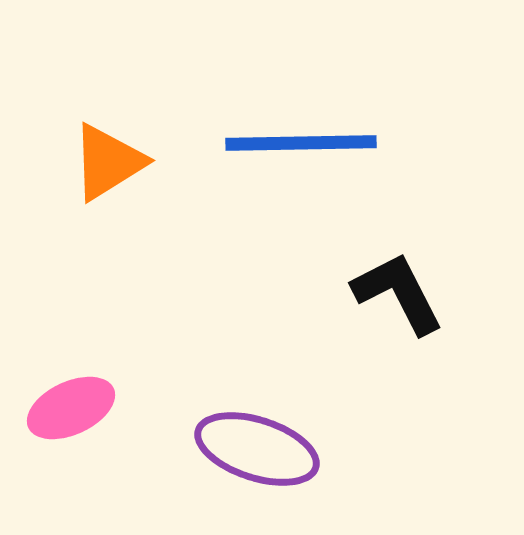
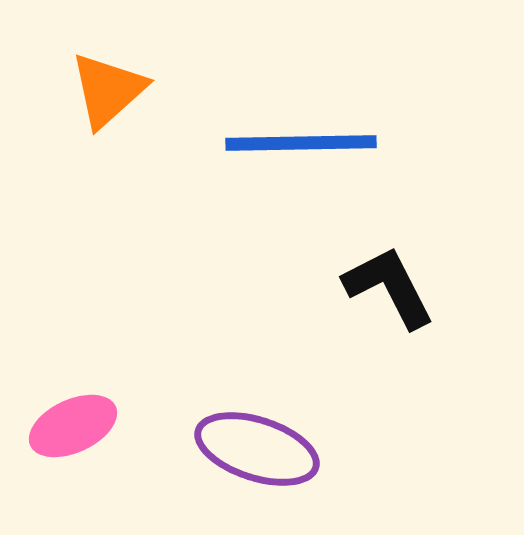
orange triangle: moved 72 px up; rotated 10 degrees counterclockwise
black L-shape: moved 9 px left, 6 px up
pink ellipse: moved 2 px right, 18 px down
